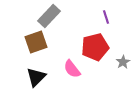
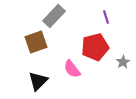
gray rectangle: moved 5 px right
black triangle: moved 2 px right, 4 px down
